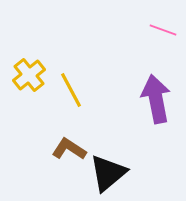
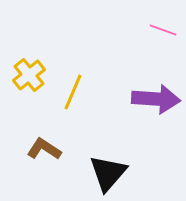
yellow line: moved 2 px right, 2 px down; rotated 51 degrees clockwise
purple arrow: rotated 105 degrees clockwise
brown L-shape: moved 25 px left
black triangle: rotated 9 degrees counterclockwise
